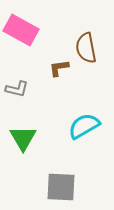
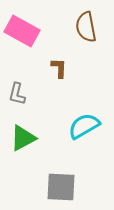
pink rectangle: moved 1 px right, 1 px down
brown semicircle: moved 21 px up
brown L-shape: rotated 100 degrees clockwise
gray L-shape: moved 5 px down; rotated 90 degrees clockwise
green triangle: rotated 32 degrees clockwise
